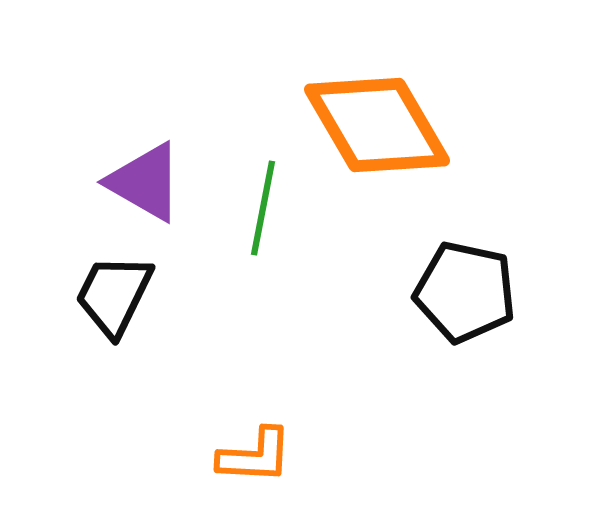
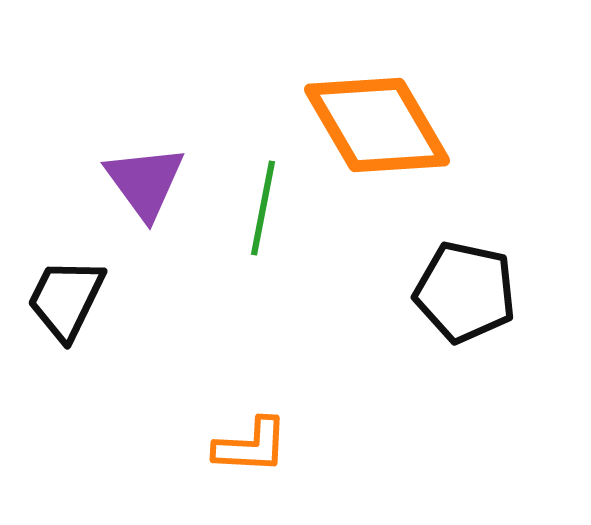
purple triangle: rotated 24 degrees clockwise
black trapezoid: moved 48 px left, 4 px down
orange L-shape: moved 4 px left, 10 px up
